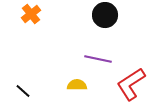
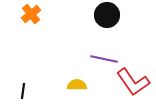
black circle: moved 2 px right
purple line: moved 6 px right
red L-shape: moved 2 px right, 2 px up; rotated 92 degrees counterclockwise
black line: rotated 56 degrees clockwise
